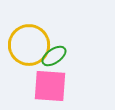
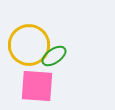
pink square: moved 13 px left
